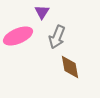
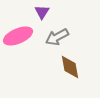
gray arrow: rotated 40 degrees clockwise
